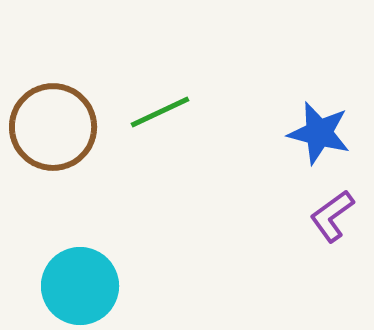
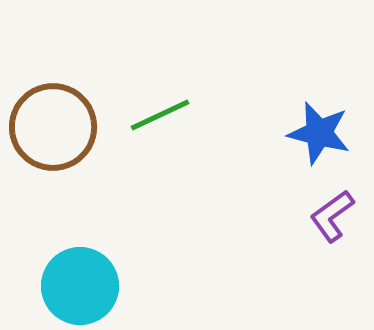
green line: moved 3 px down
